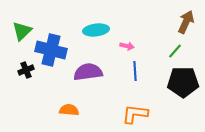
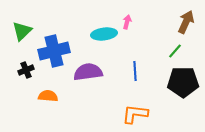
cyan ellipse: moved 8 px right, 4 px down
pink arrow: moved 24 px up; rotated 88 degrees counterclockwise
blue cross: moved 3 px right, 1 px down; rotated 28 degrees counterclockwise
orange semicircle: moved 21 px left, 14 px up
